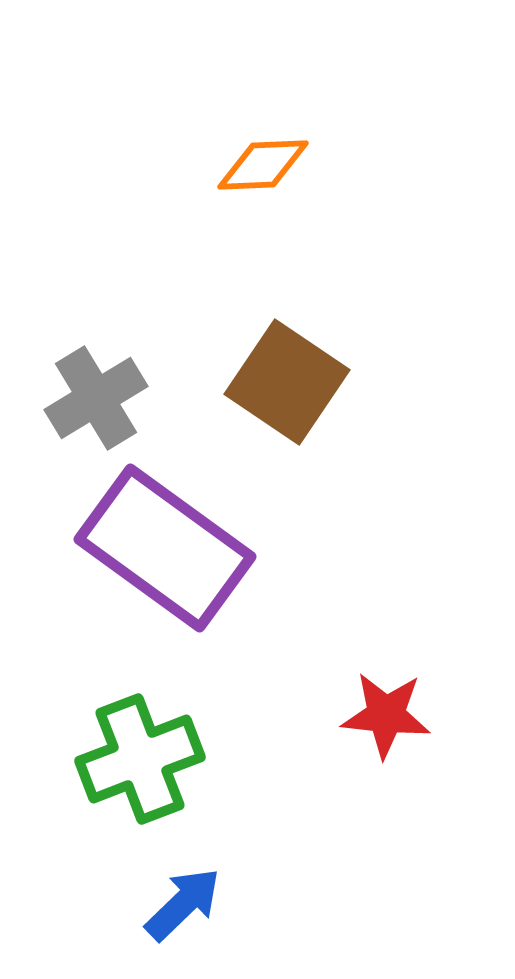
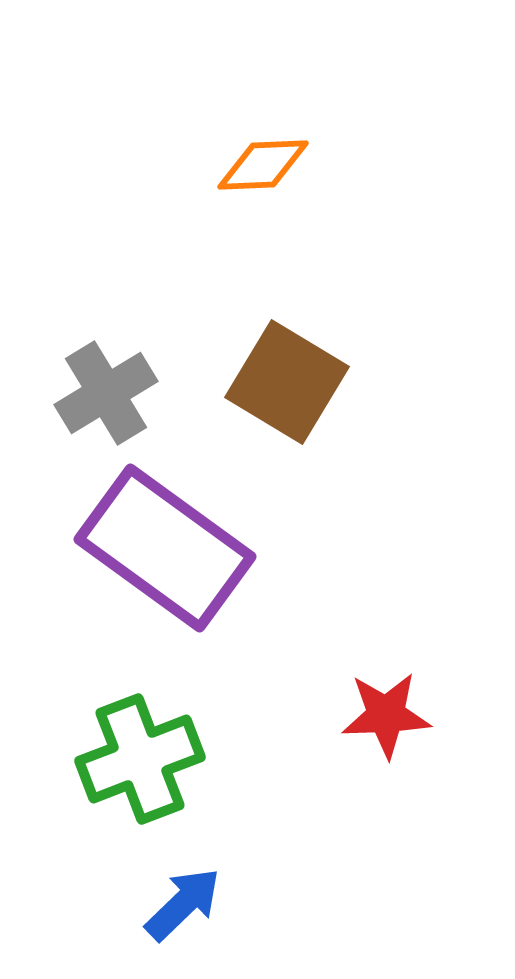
brown square: rotated 3 degrees counterclockwise
gray cross: moved 10 px right, 5 px up
red star: rotated 8 degrees counterclockwise
